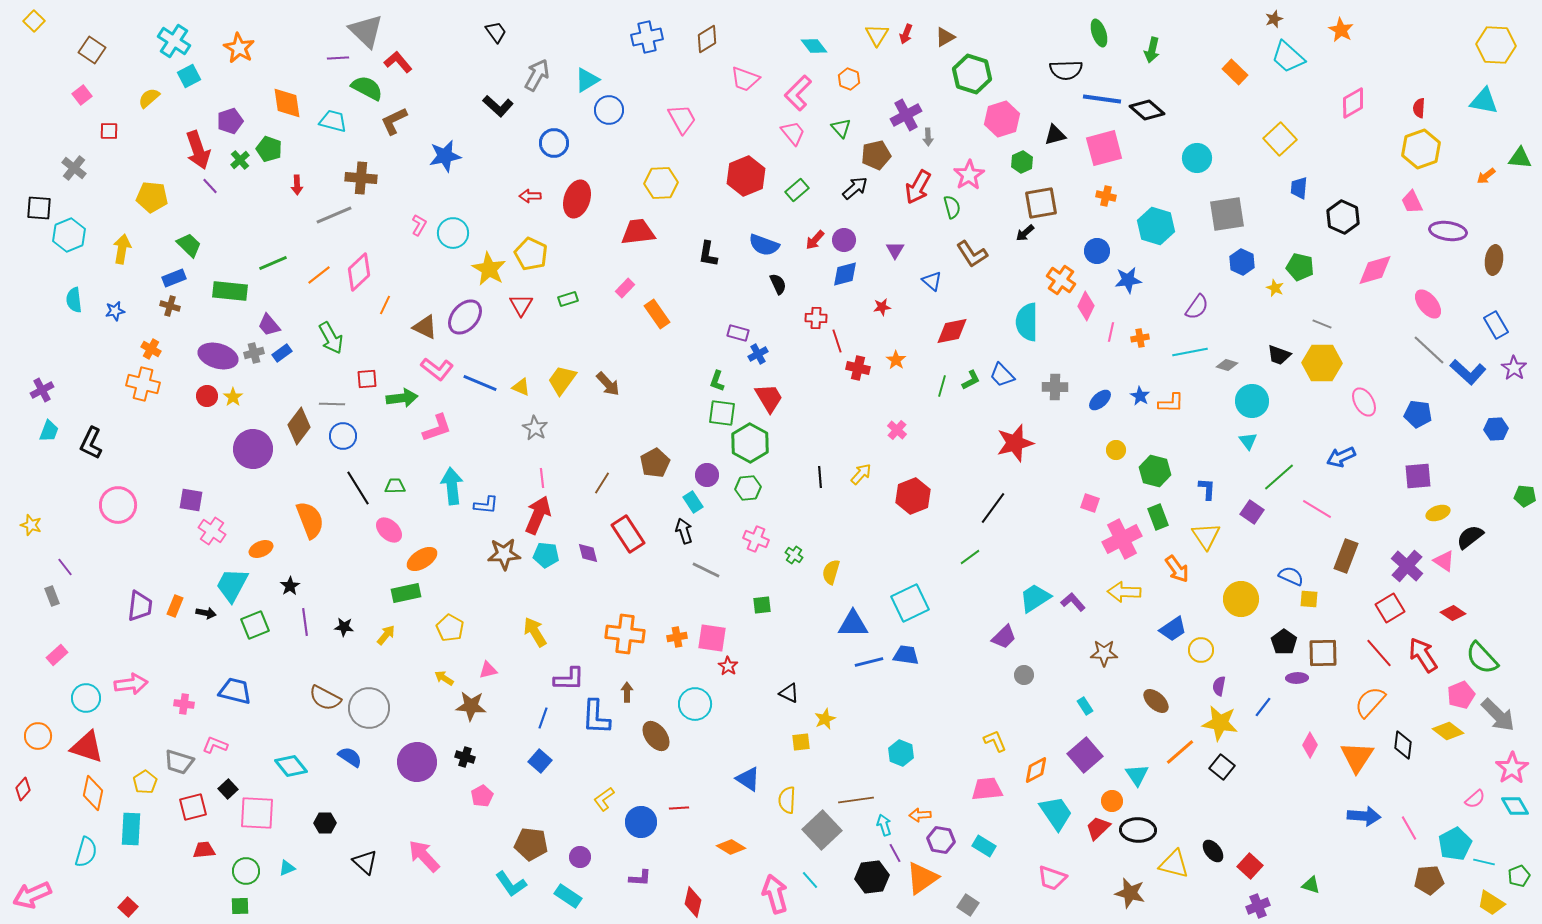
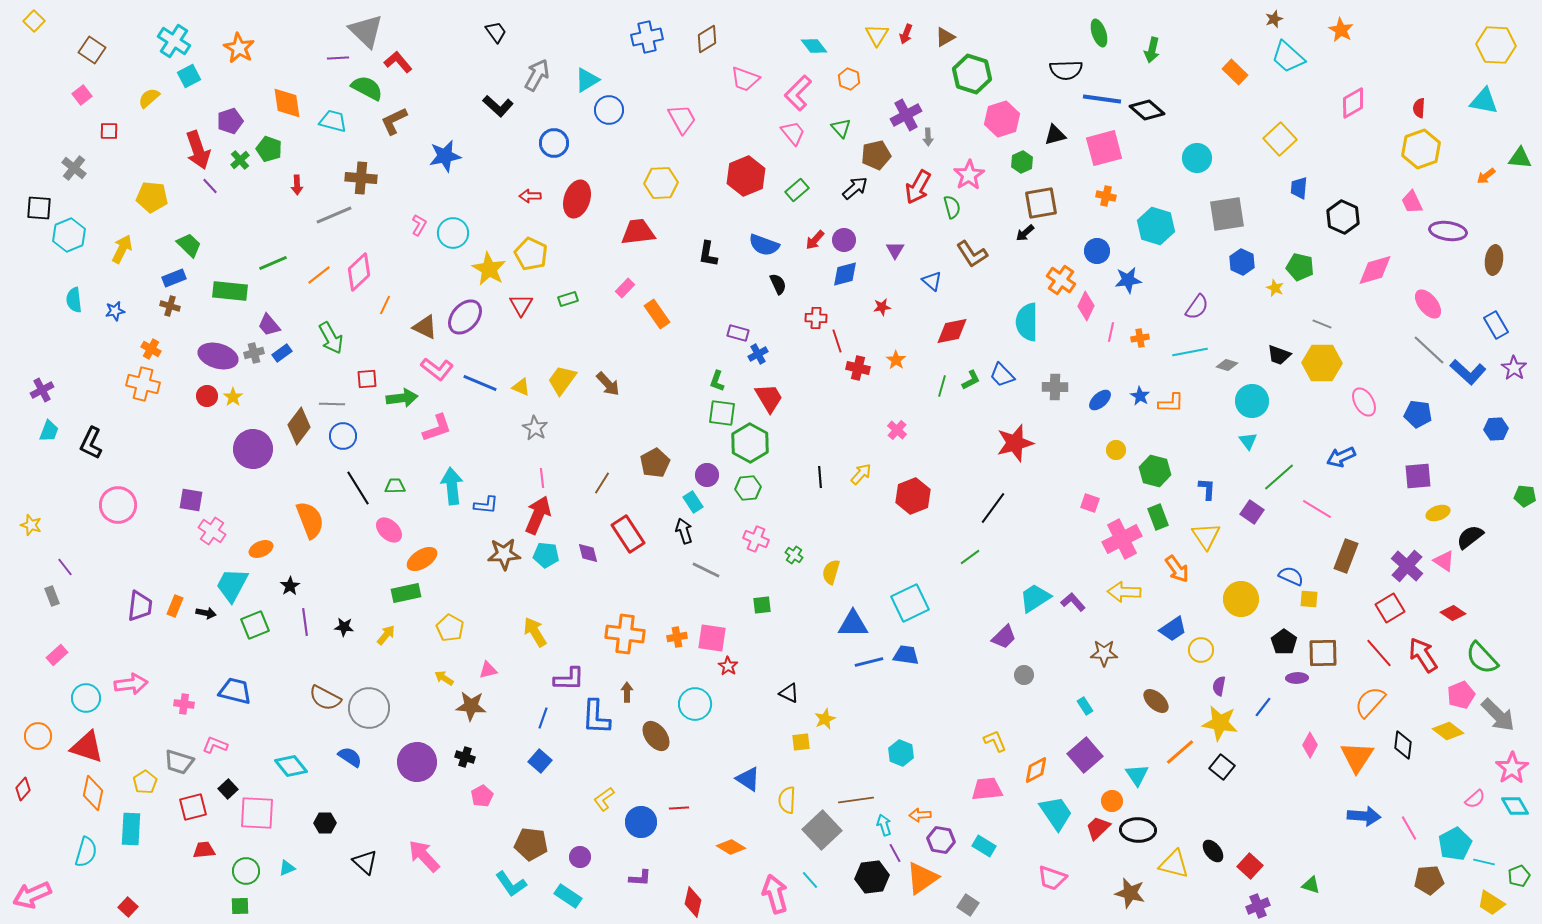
yellow arrow at (122, 249): rotated 16 degrees clockwise
